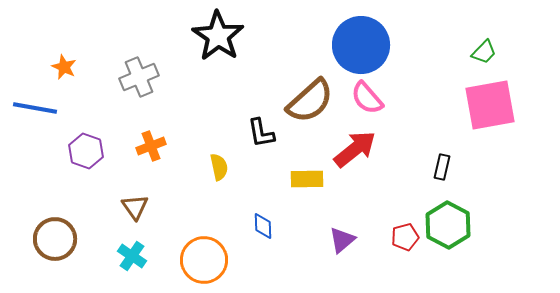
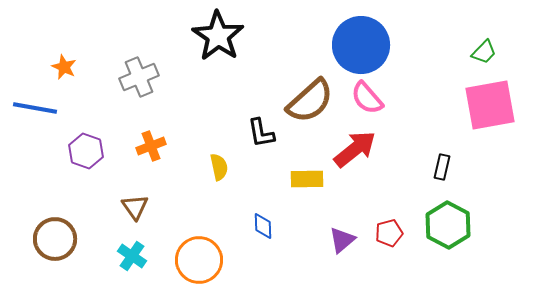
red pentagon: moved 16 px left, 4 px up
orange circle: moved 5 px left
